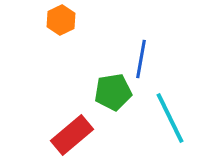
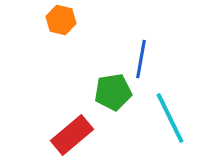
orange hexagon: rotated 20 degrees counterclockwise
